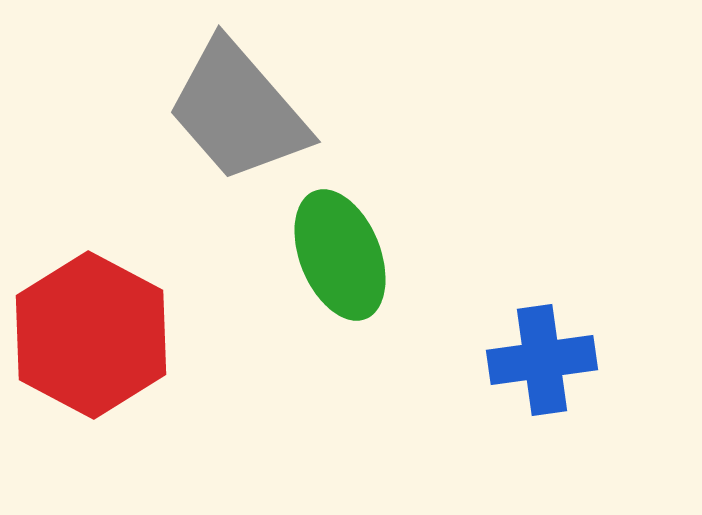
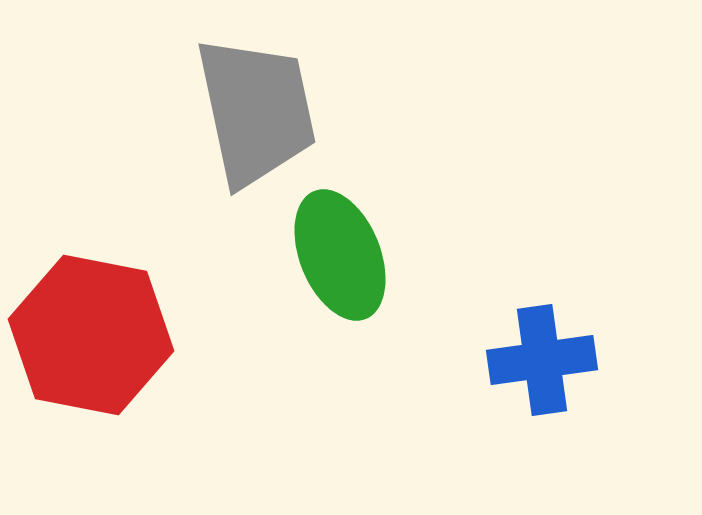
gray trapezoid: moved 18 px right; rotated 151 degrees counterclockwise
red hexagon: rotated 17 degrees counterclockwise
